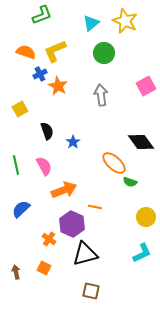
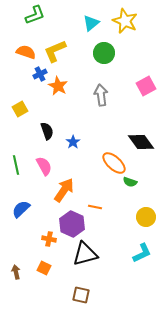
green L-shape: moved 7 px left
orange arrow: rotated 35 degrees counterclockwise
orange cross: rotated 24 degrees counterclockwise
brown square: moved 10 px left, 4 px down
